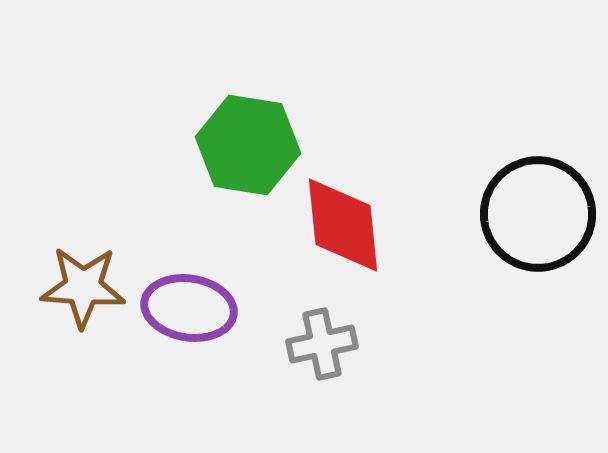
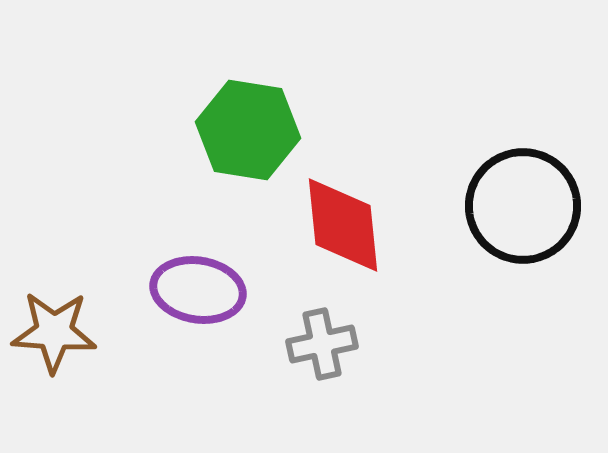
green hexagon: moved 15 px up
black circle: moved 15 px left, 8 px up
brown star: moved 29 px left, 45 px down
purple ellipse: moved 9 px right, 18 px up
